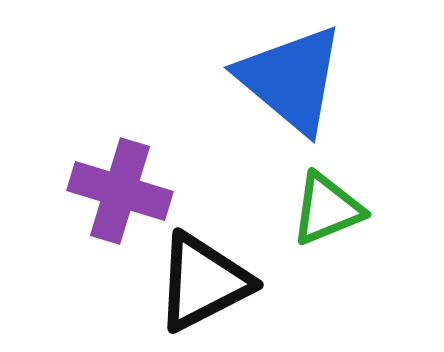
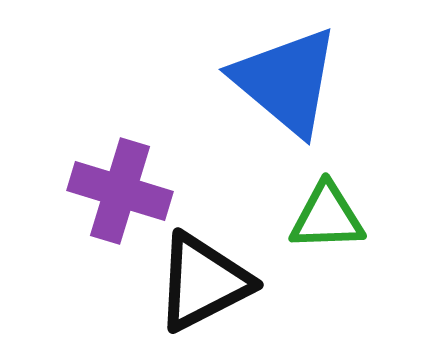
blue triangle: moved 5 px left, 2 px down
green triangle: moved 8 px down; rotated 20 degrees clockwise
